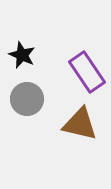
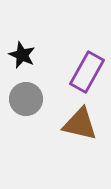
purple rectangle: rotated 63 degrees clockwise
gray circle: moved 1 px left
